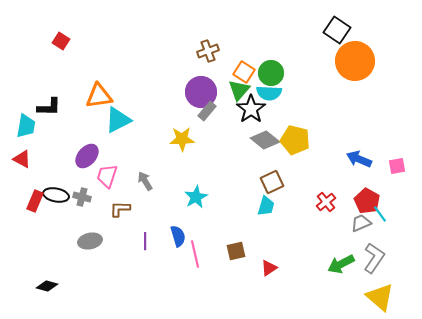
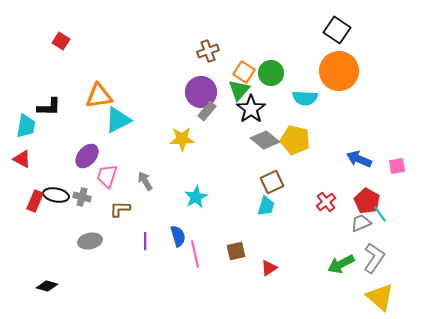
orange circle at (355, 61): moved 16 px left, 10 px down
cyan semicircle at (269, 93): moved 36 px right, 5 px down
